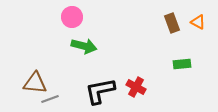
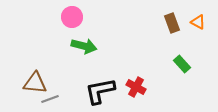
green rectangle: rotated 54 degrees clockwise
